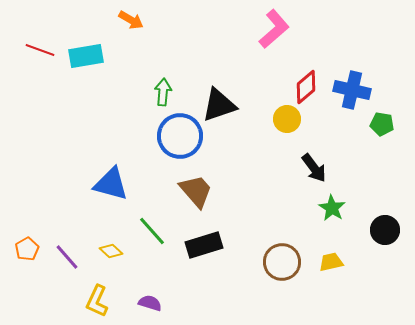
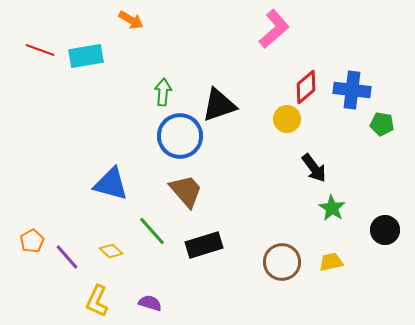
blue cross: rotated 6 degrees counterclockwise
brown trapezoid: moved 10 px left
orange pentagon: moved 5 px right, 8 px up
